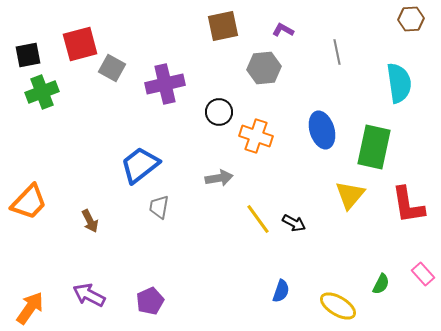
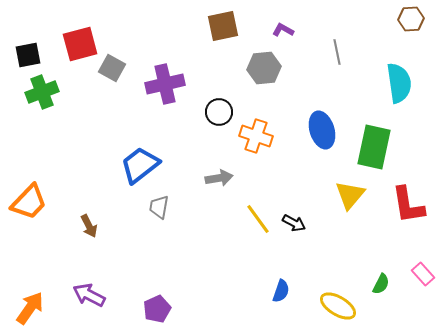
brown arrow: moved 1 px left, 5 px down
purple pentagon: moved 7 px right, 8 px down
